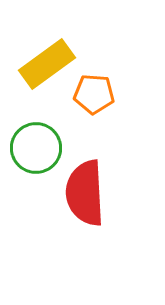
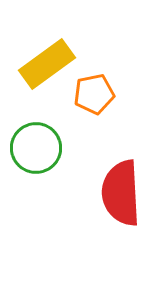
orange pentagon: rotated 15 degrees counterclockwise
red semicircle: moved 36 px right
